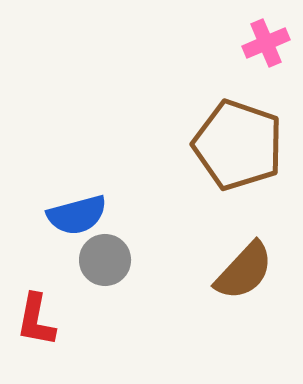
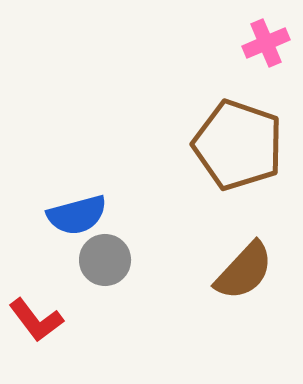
red L-shape: rotated 48 degrees counterclockwise
